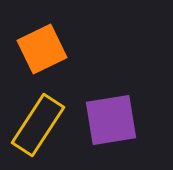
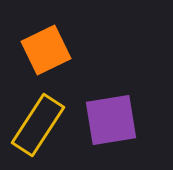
orange square: moved 4 px right, 1 px down
